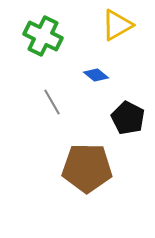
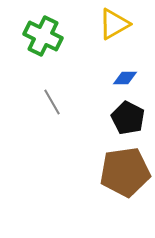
yellow triangle: moved 3 px left, 1 px up
blue diamond: moved 29 px right, 3 px down; rotated 40 degrees counterclockwise
brown pentagon: moved 38 px right, 4 px down; rotated 9 degrees counterclockwise
